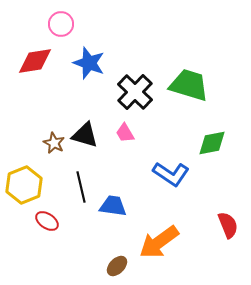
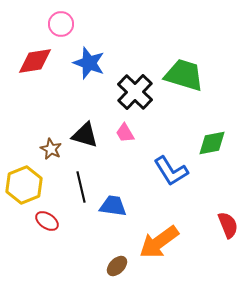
green trapezoid: moved 5 px left, 10 px up
brown star: moved 3 px left, 6 px down
blue L-shape: moved 3 px up; rotated 24 degrees clockwise
